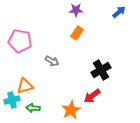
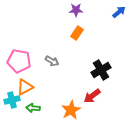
pink pentagon: moved 1 px left, 20 px down
orange triangle: moved 1 px down; rotated 12 degrees counterclockwise
